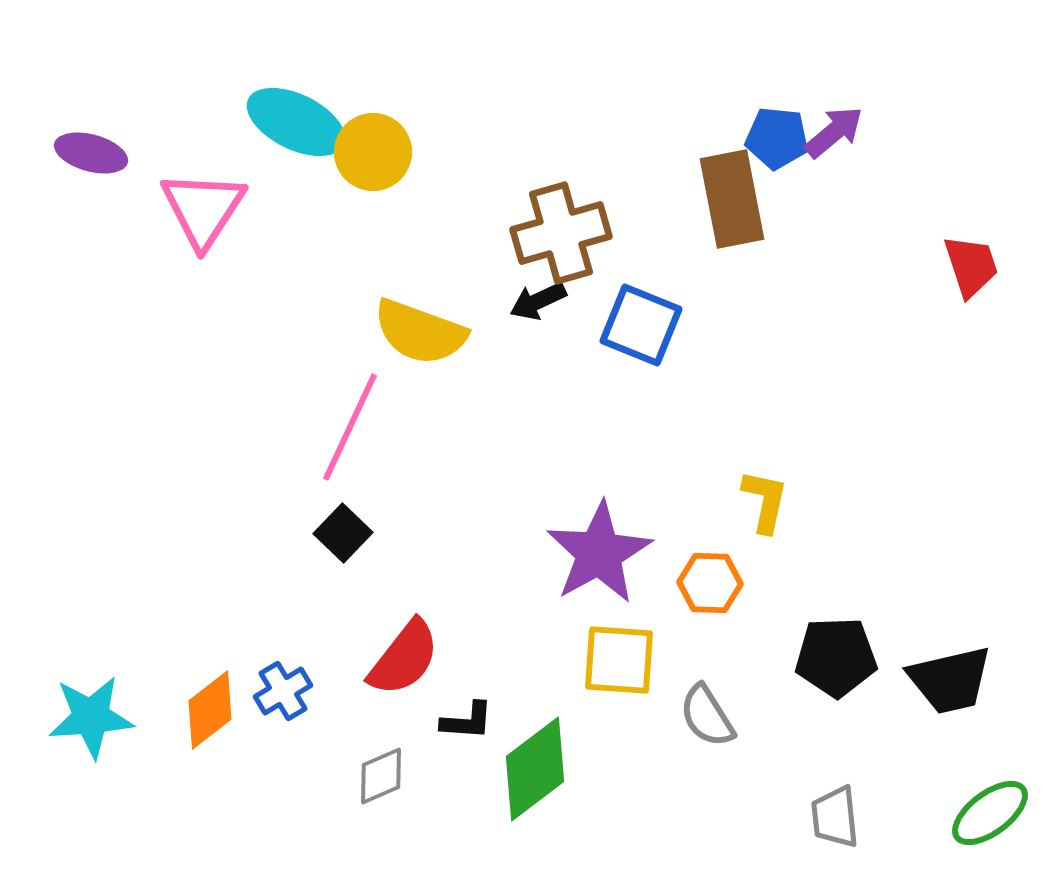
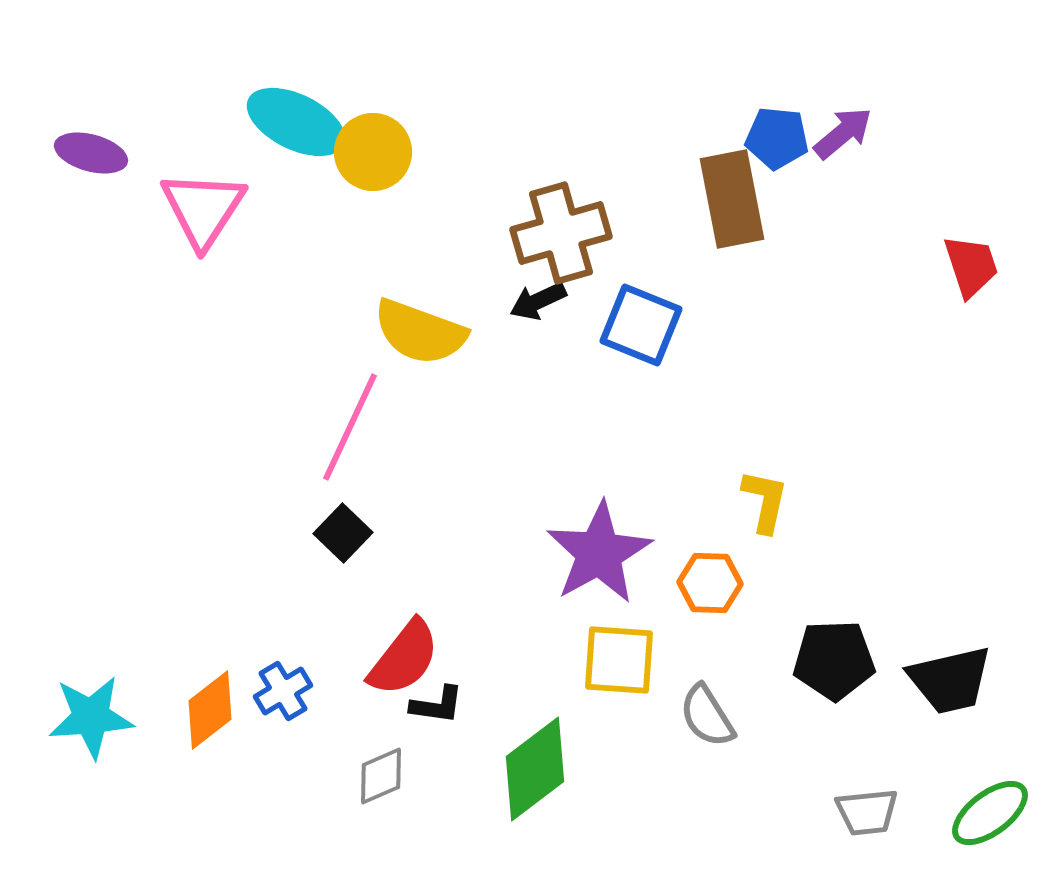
purple arrow: moved 9 px right, 1 px down
black pentagon: moved 2 px left, 3 px down
black L-shape: moved 30 px left, 16 px up; rotated 4 degrees clockwise
gray trapezoid: moved 32 px right, 5 px up; rotated 90 degrees counterclockwise
